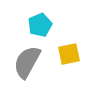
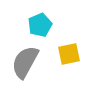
gray semicircle: moved 2 px left
